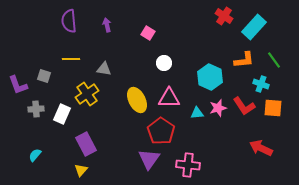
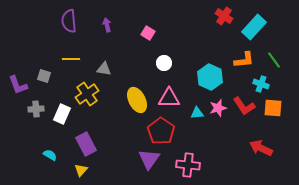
cyan semicircle: moved 15 px right; rotated 80 degrees clockwise
